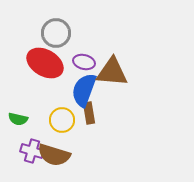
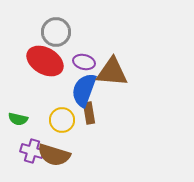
gray circle: moved 1 px up
red ellipse: moved 2 px up
